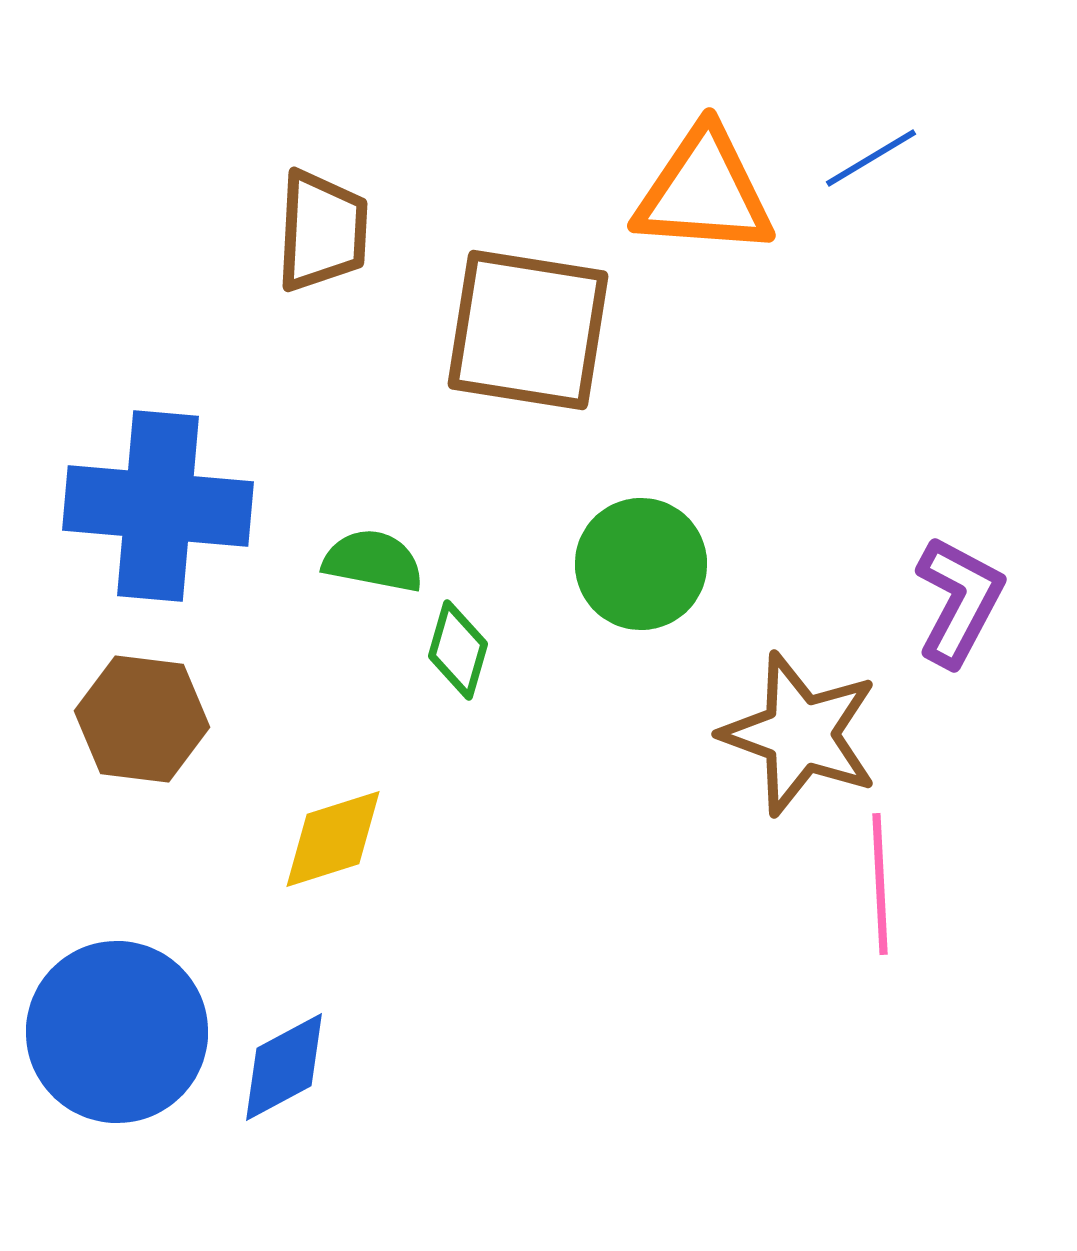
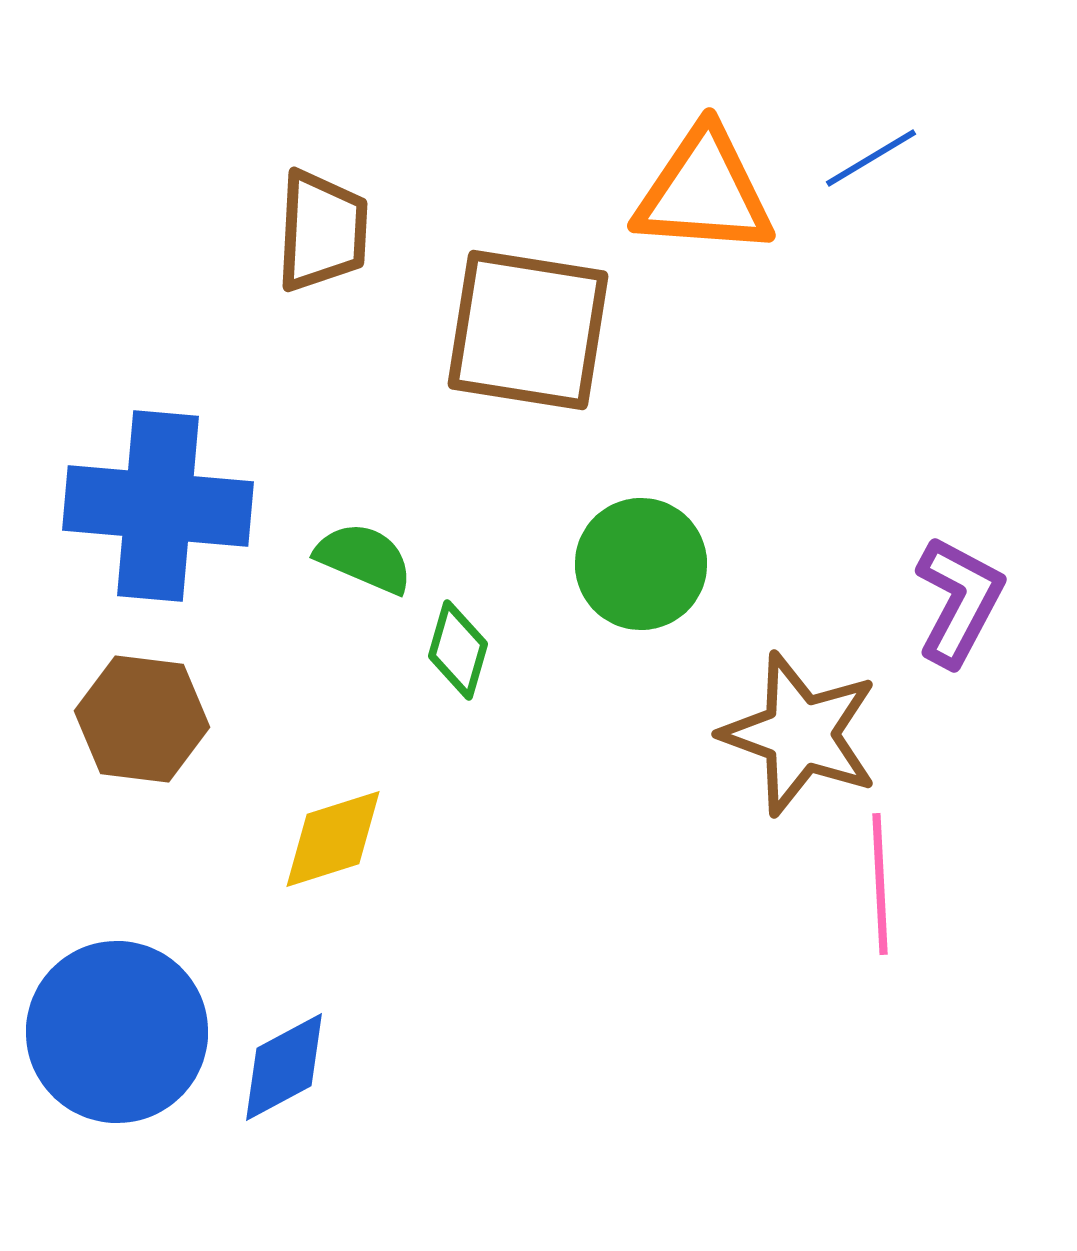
green semicircle: moved 9 px left, 3 px up; rotated 12 degrees clockwise
